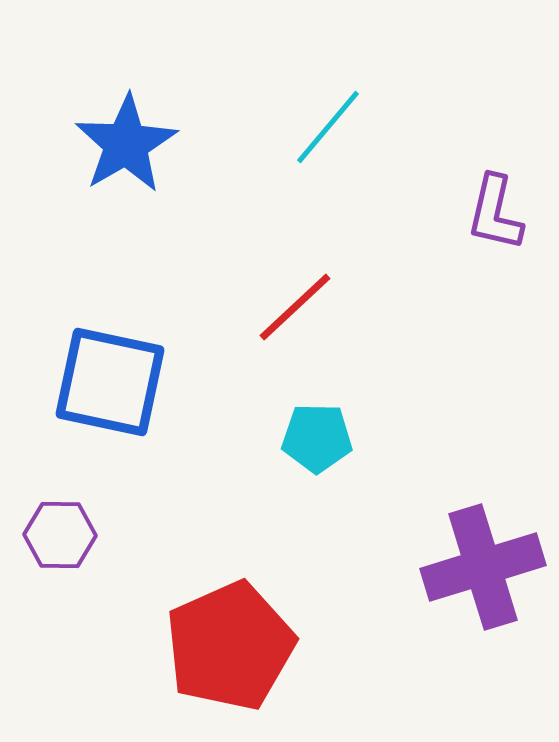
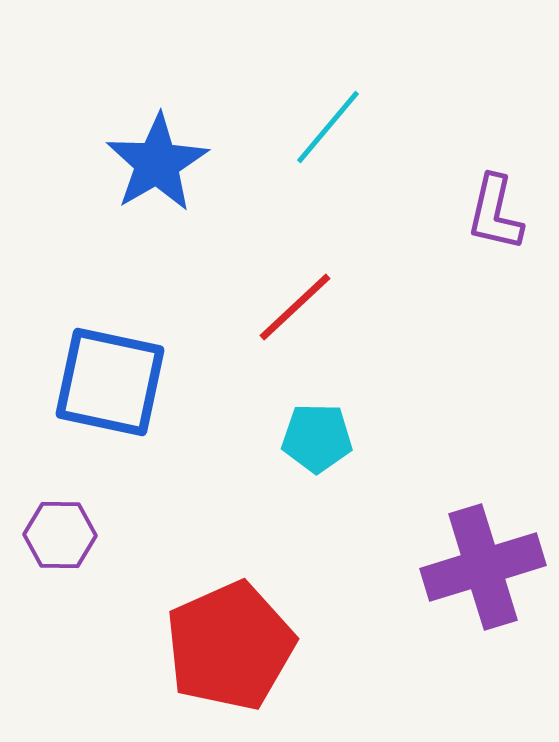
blue star: moved 31 px right, 19 px down
